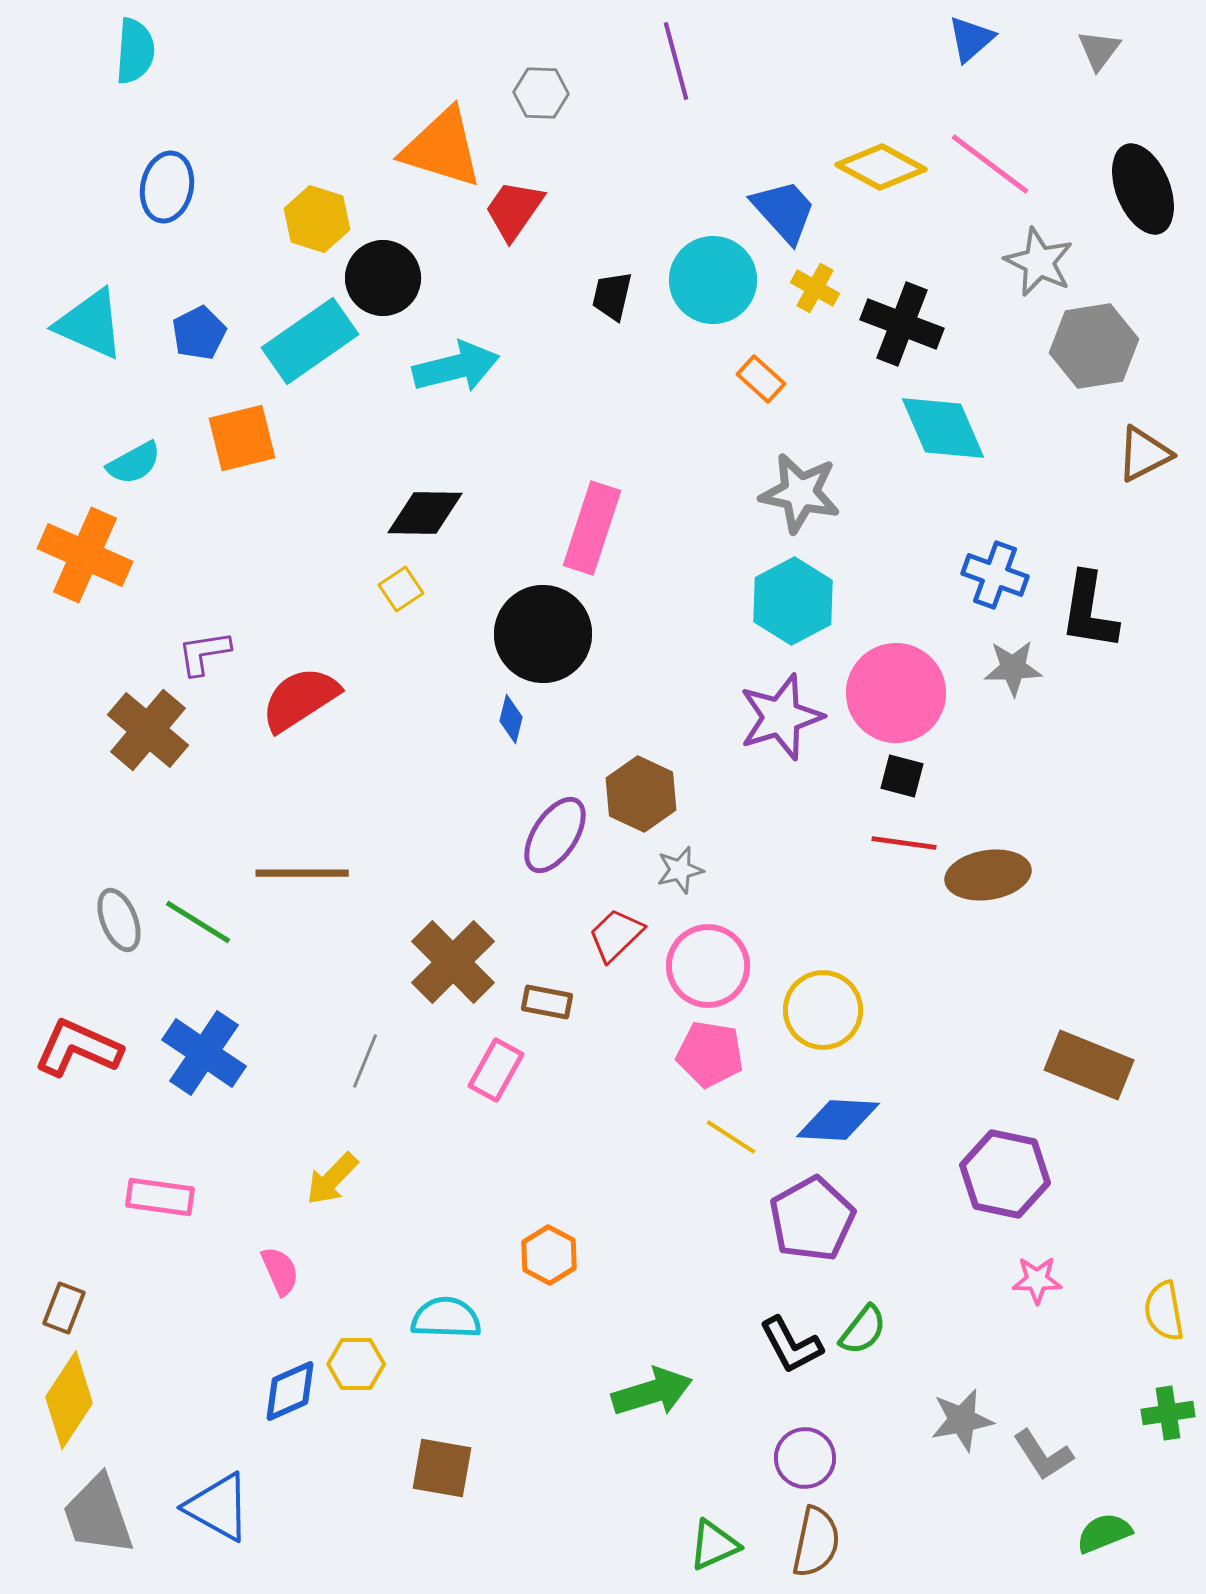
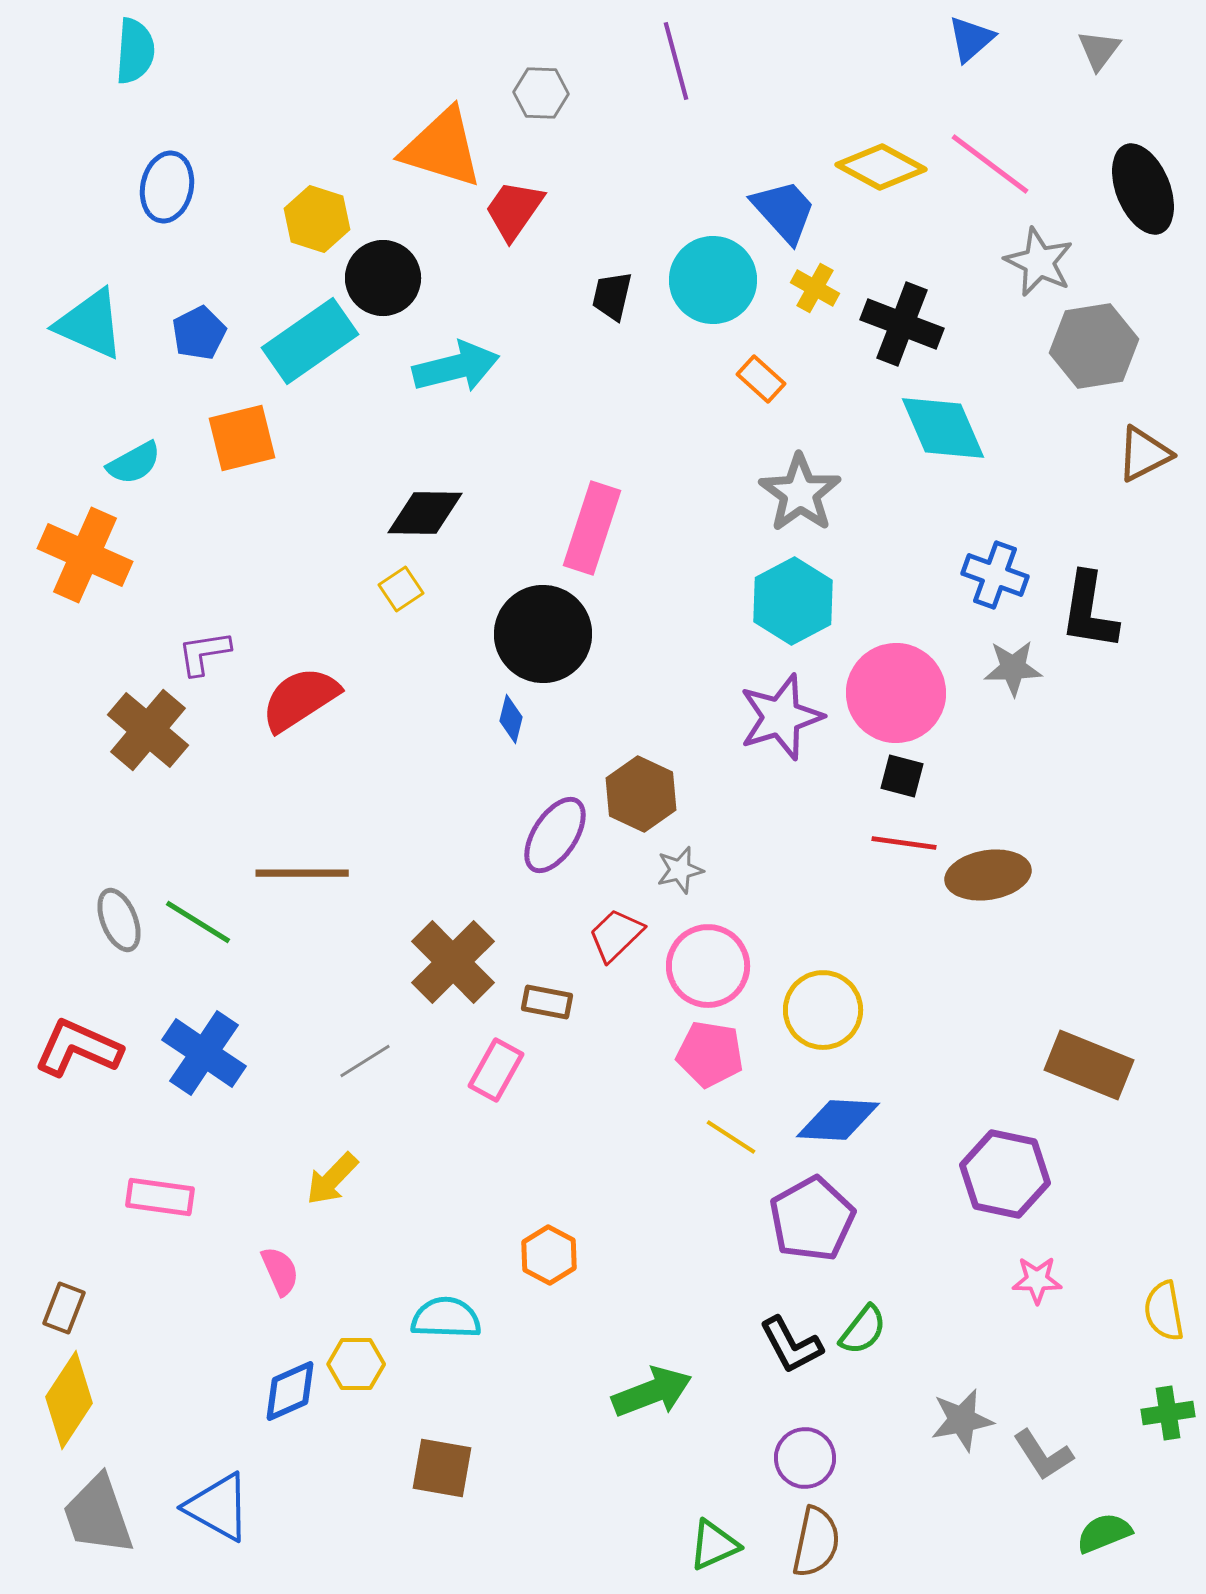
gray star at (800, 493): rotated 24 degrees clockwise
gray line at (365, 1061): rotated 36 degrees clockwise
green arrow at (652, 1392): rotated 4 degrees counterclockwise
